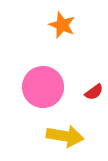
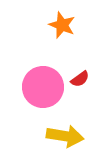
red semicircle: moved 14 px left, 13 px up
